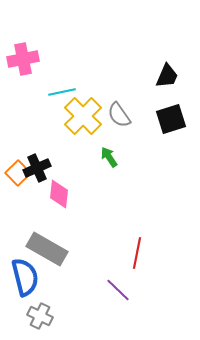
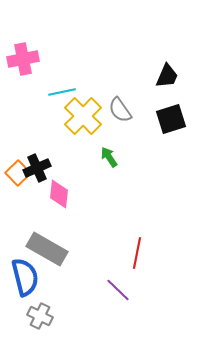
gray semicircle: moved 1 px right, 5 px up
